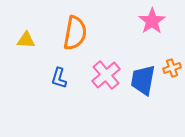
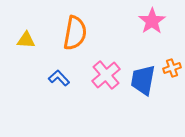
blue L-shape: rotated 120 degrees clockwise
